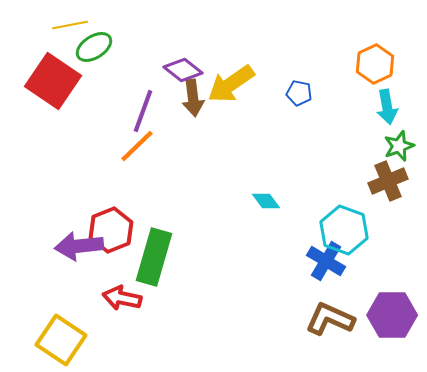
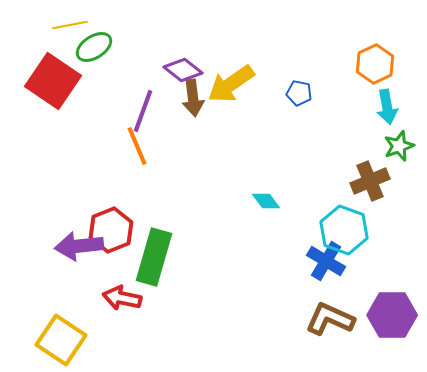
orange line: rotated 69 degrees counterclockwise
brown cross: moved 18 px left
